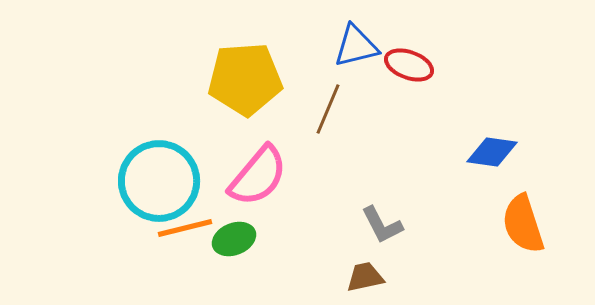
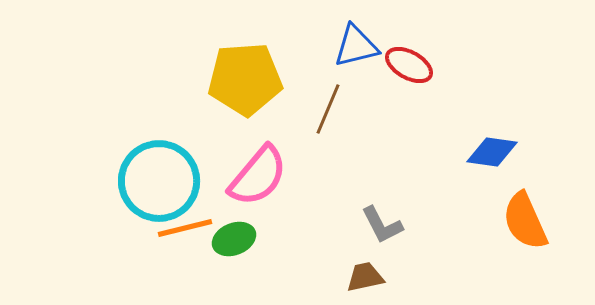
red ellipse: rotated 9 degrees clockwise
orange semicircle: moved 2 px right, 3 px up; rotated 6 degrees counterclockwise
